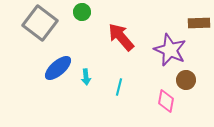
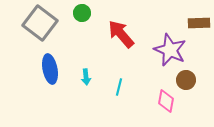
green circle: moved 1 px down
red arrow: moved 3 px up
blue ellipse: moved 8 px left, 1 px down; rotated 60 degrees counterclockwise
